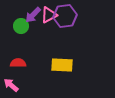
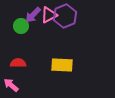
purple hexagon: rotated 15 degrees counterclockwise
